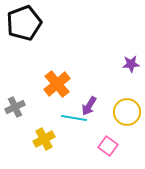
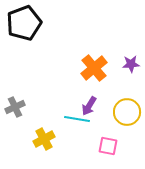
orange cross: moved 37 px right, 16 px up
cyan line: moved 3 px right, 1 px down
pink square: rotated 24 degrees counterclockwise
